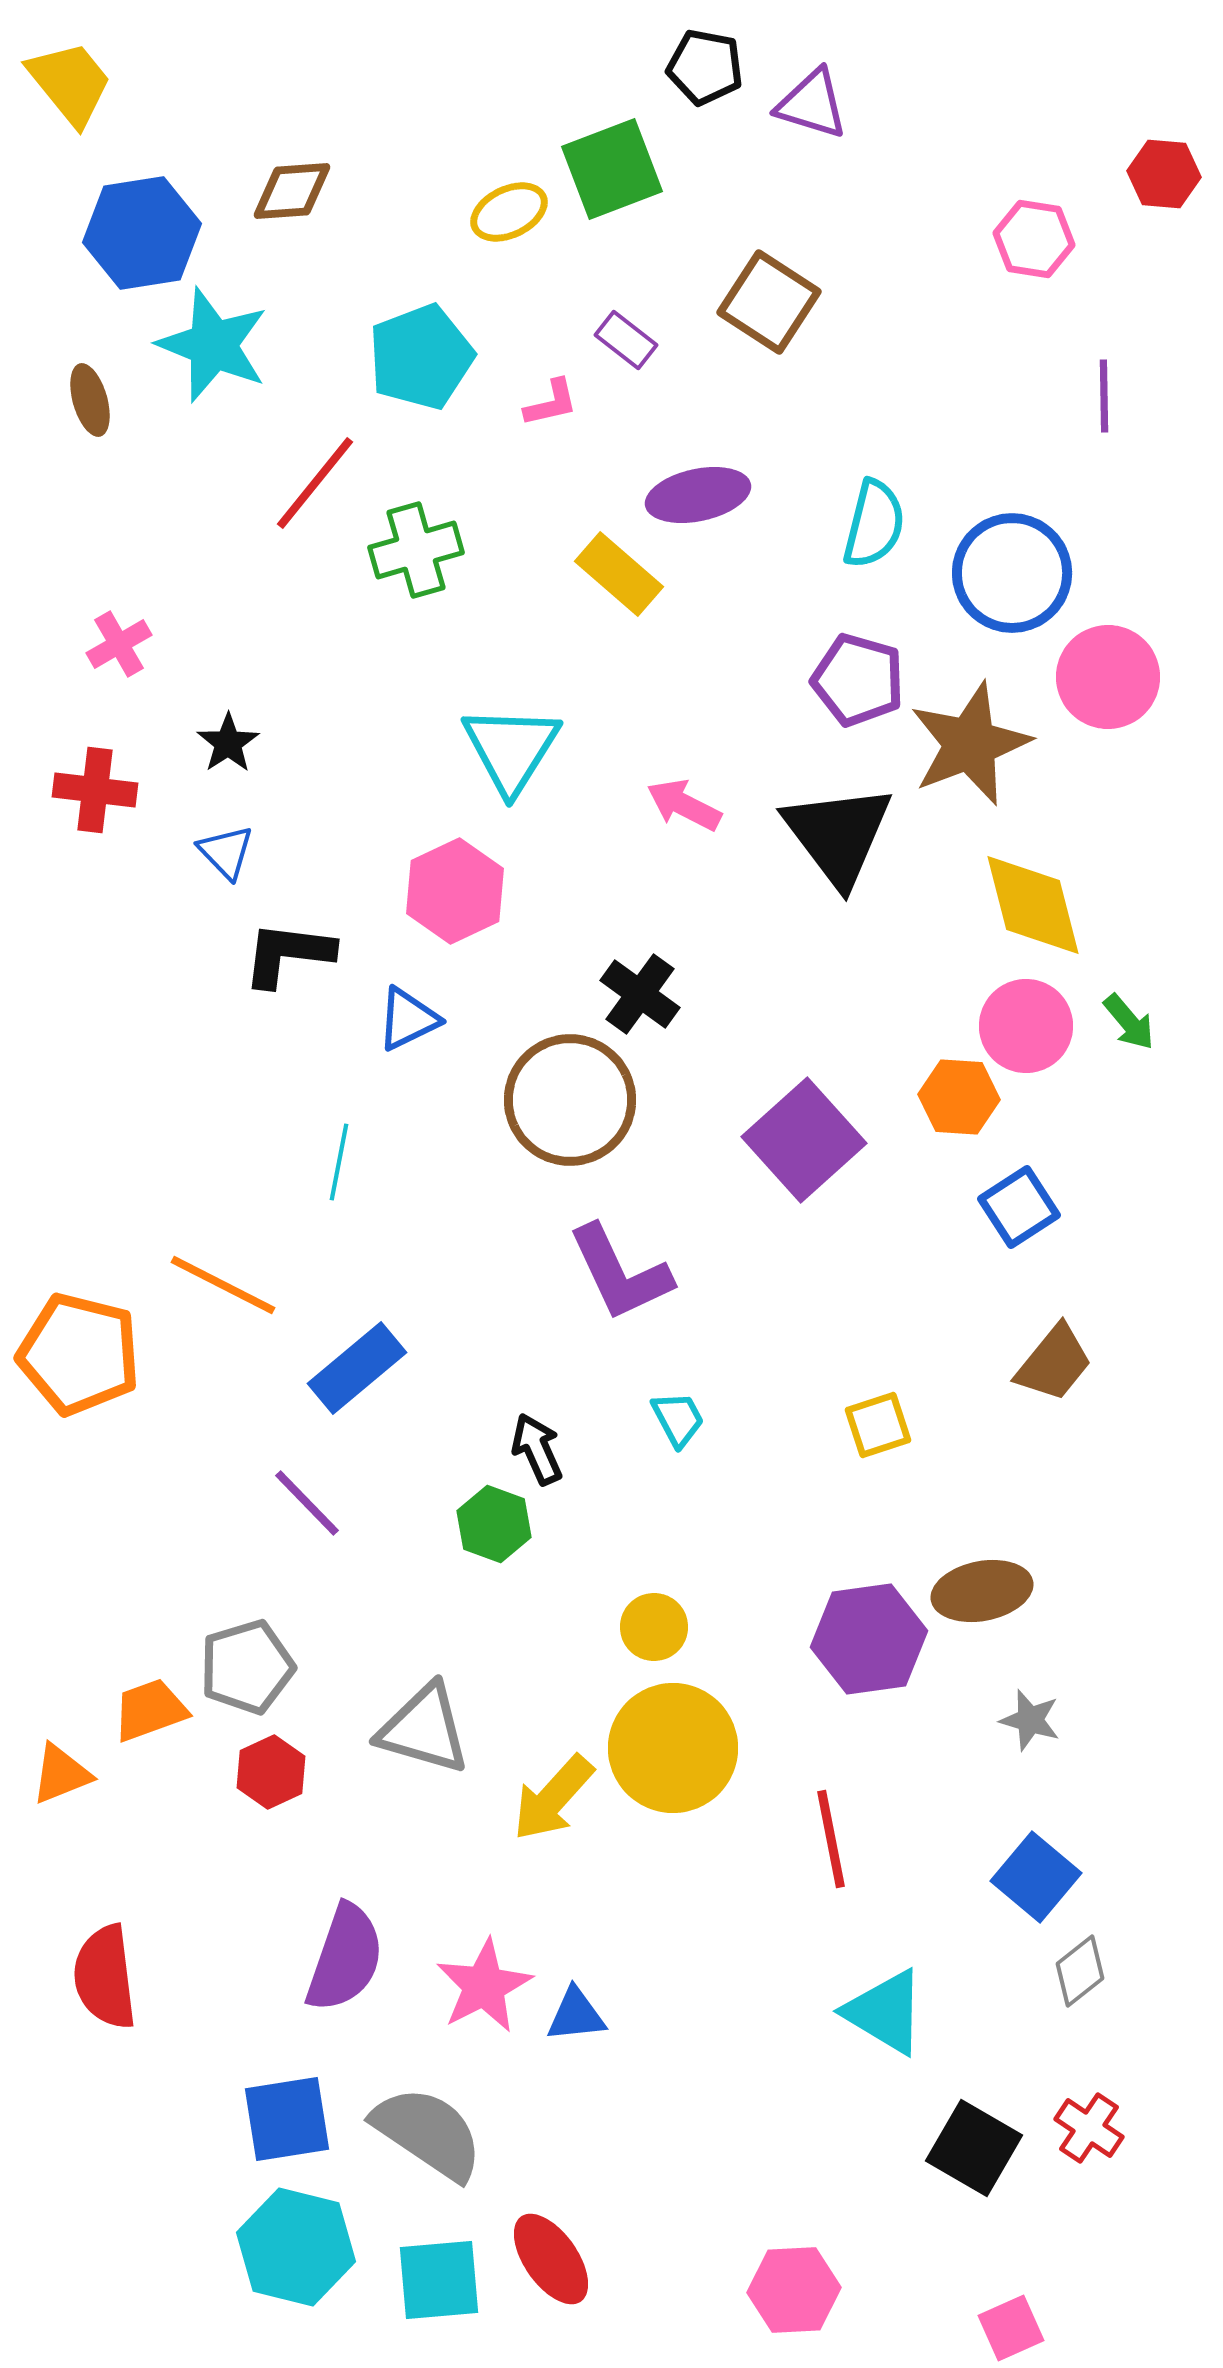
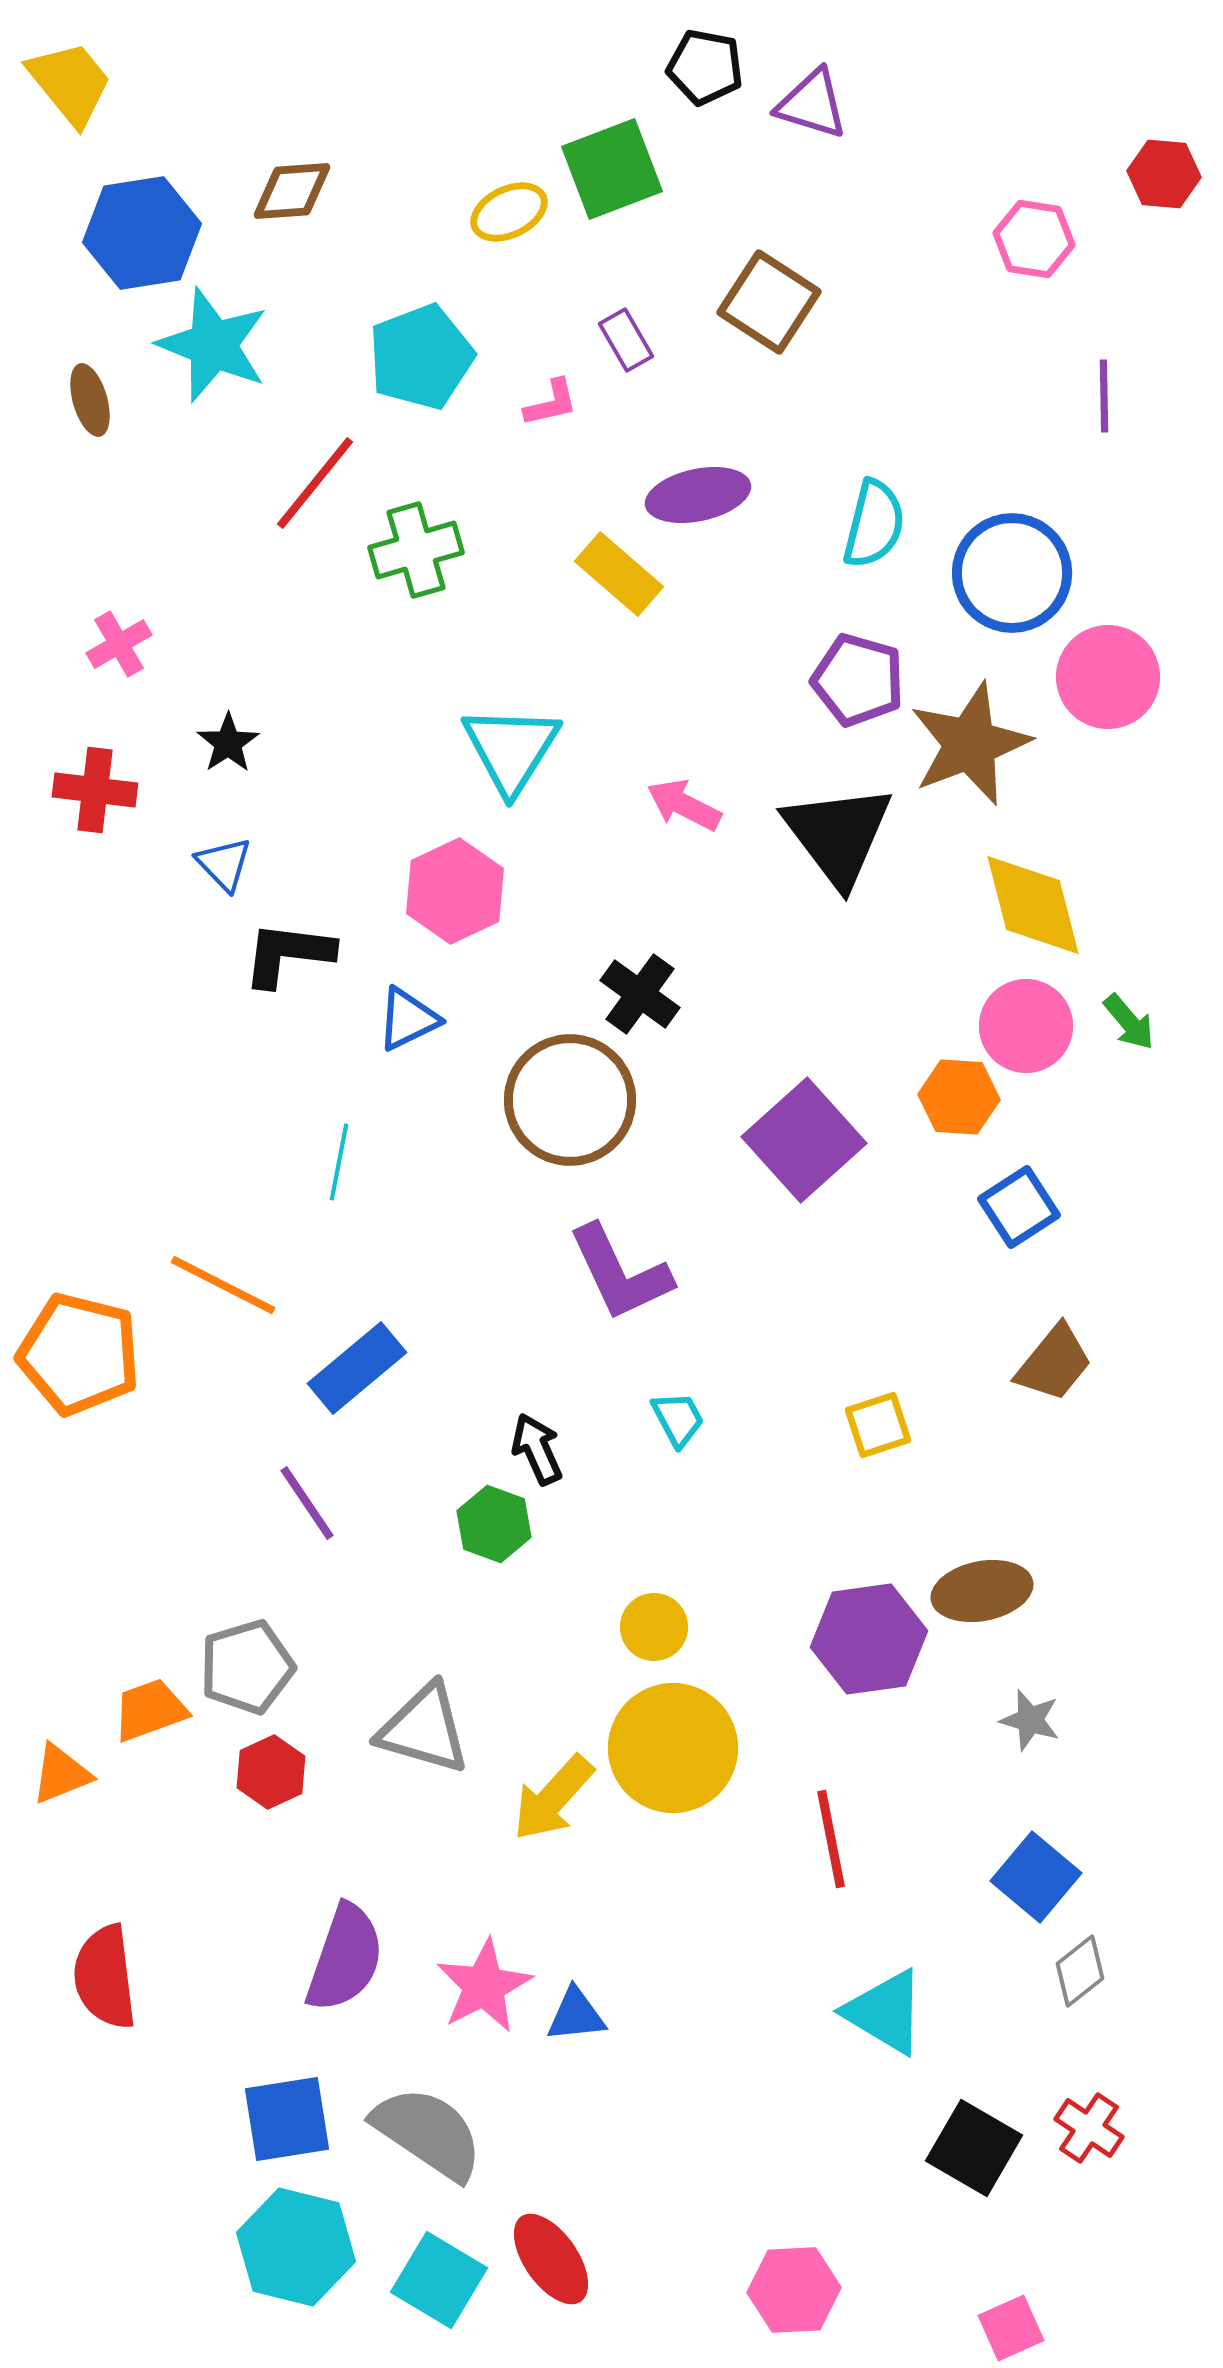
purple rectangle at (626, 340): rotated 22 degrees clockwise
blue triangle at (226, 852): moved 2 px left, 12 px down
purple line at (307, 1503): rotated 10 degrees clockwise
cyan square at (439, 2280): rotated 36 degrees clockwise
